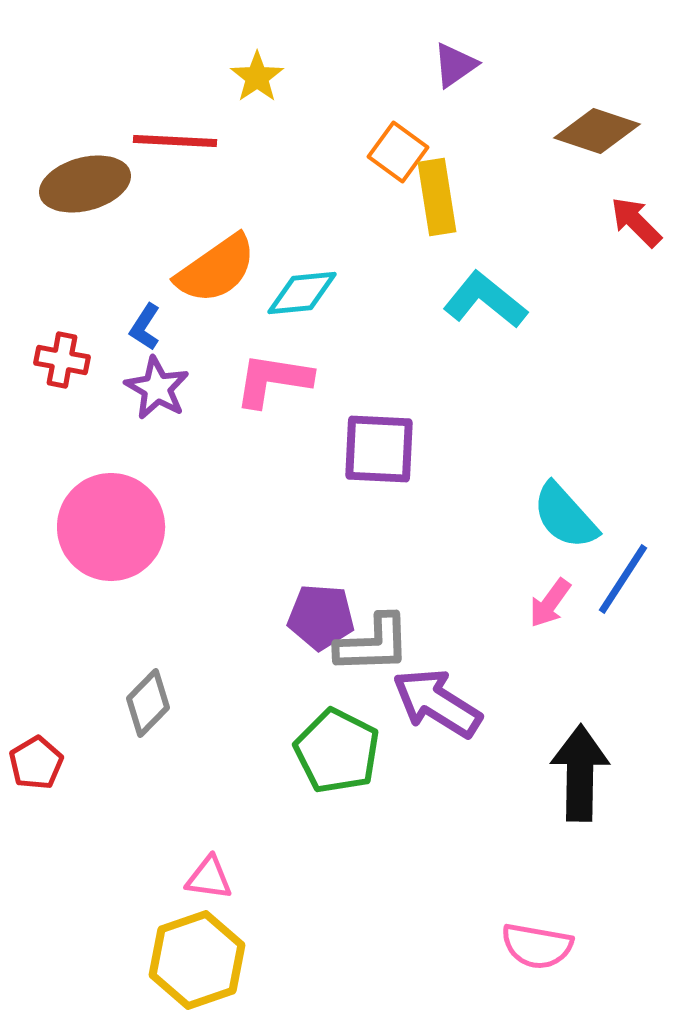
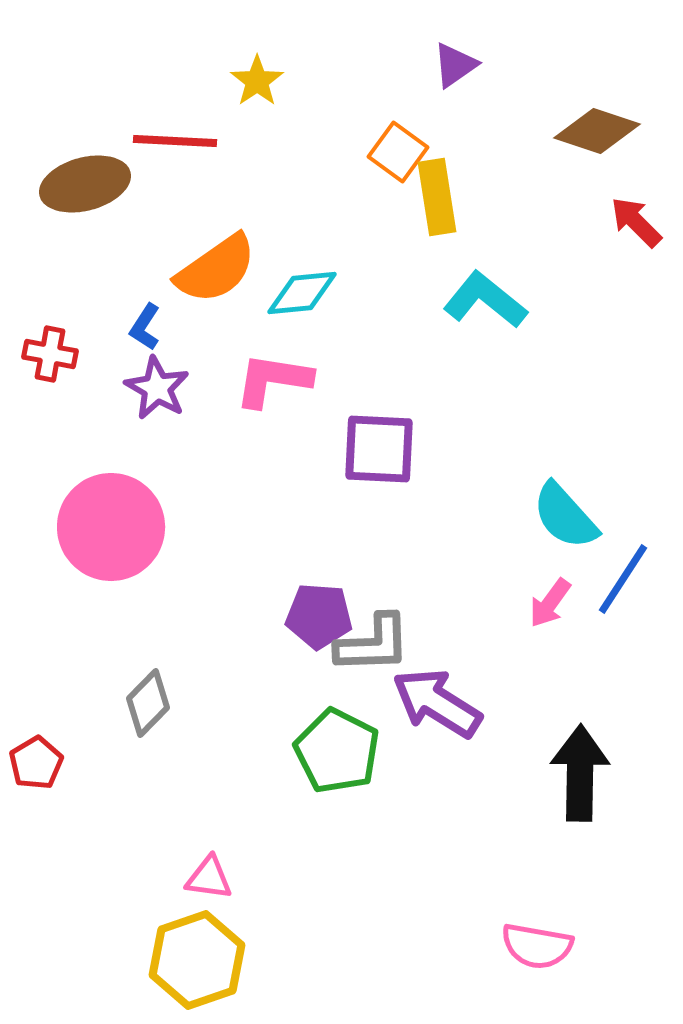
yellow star: moved 4 px down
red cross: moved 12 px left, 6 px up
purple pentagon: moved 2 px left, 1 px up
